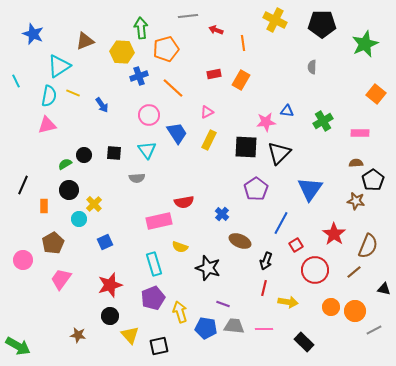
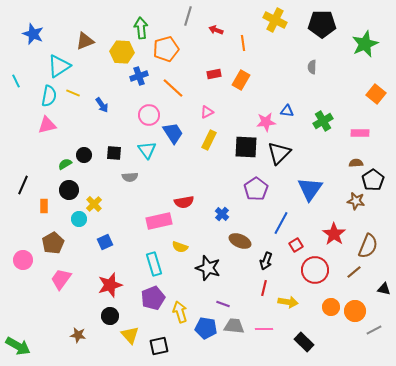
gray line at (188, 16): rotated 66 degrees counterclockwise
blue trapezoid at (177, 133): moved 4 px left
gray semicircle at (137, 178): moved 7 px left, 1 px up
